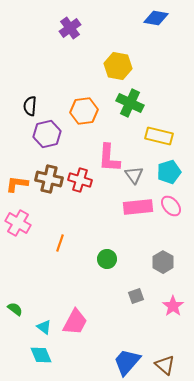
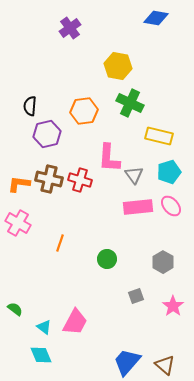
orange L-shape: moved 2 px right
